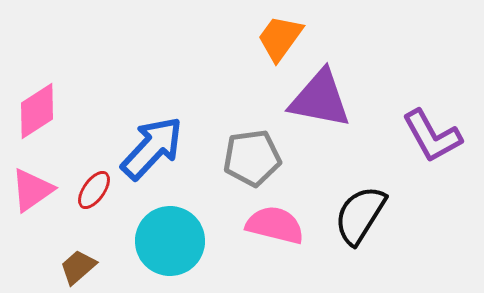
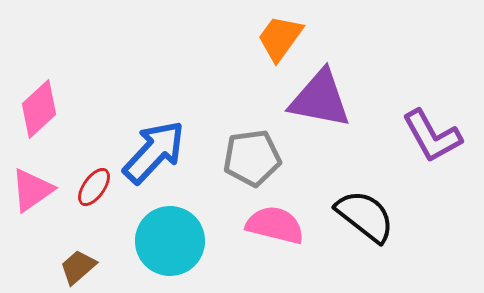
pink diamond: moved 2 px right, 2 px up; rotated 10 degrees counterclockwise
blue arrow: moved 2 px right, 4 px down
red ellipse: moved 3 px up
black semicircle: moved 5 px right, 1 px down; rotated 96 degrees clockwise
